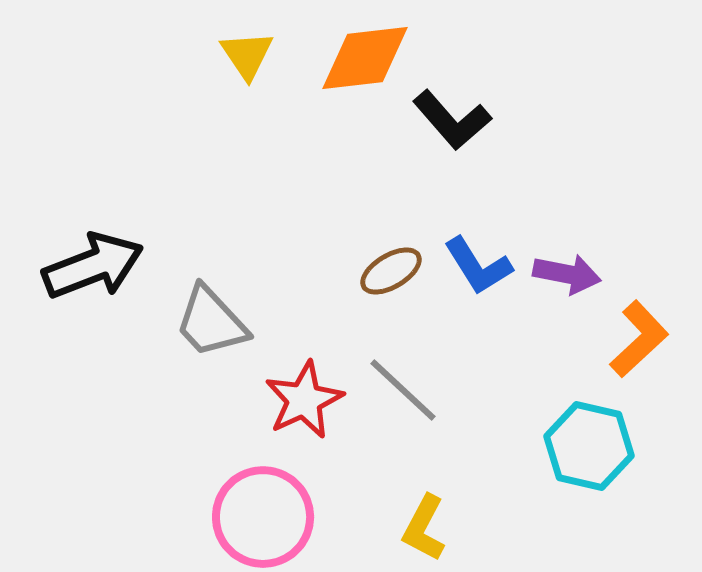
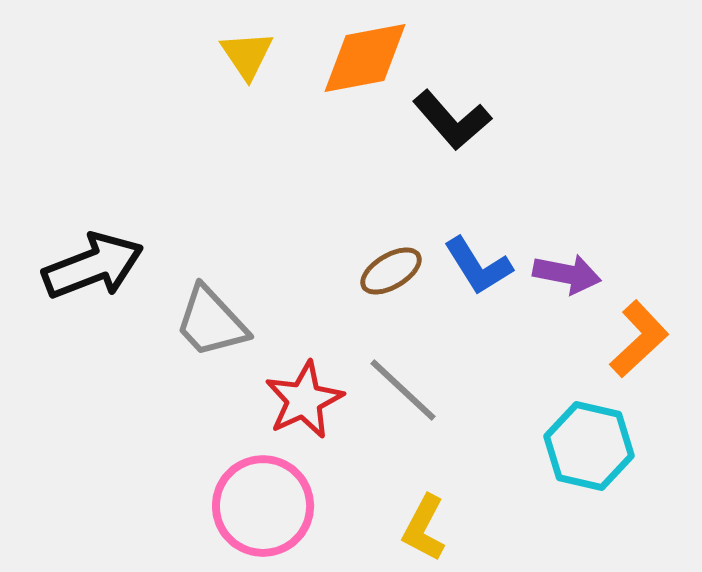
orange diamond: rotated 4 degrees counterclockwise
pink circle: moved 11 px up
